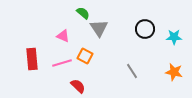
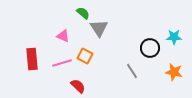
black circle: moved 5 px right, 19 px down
